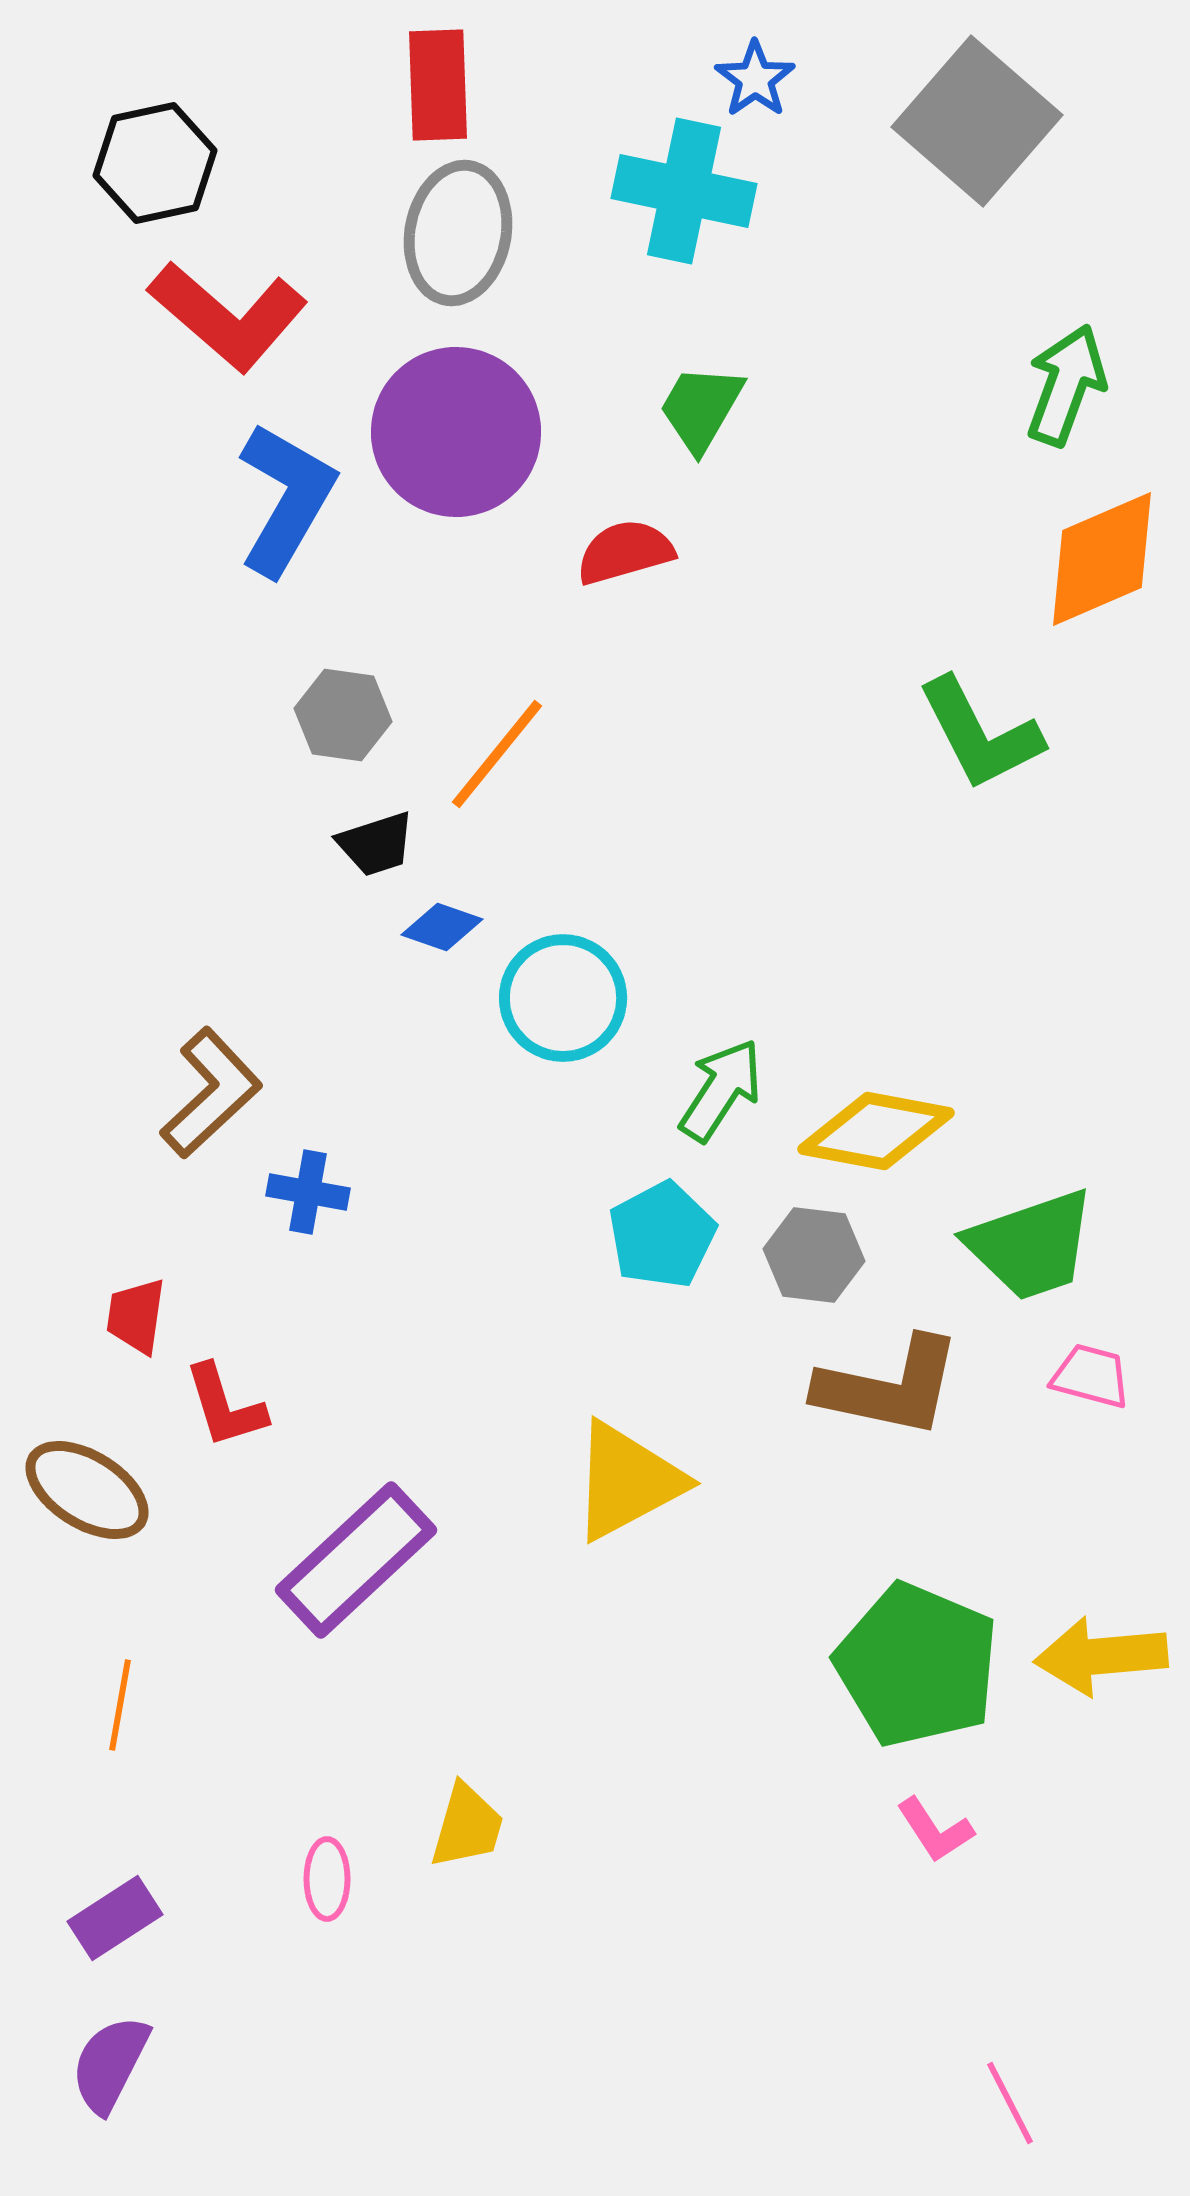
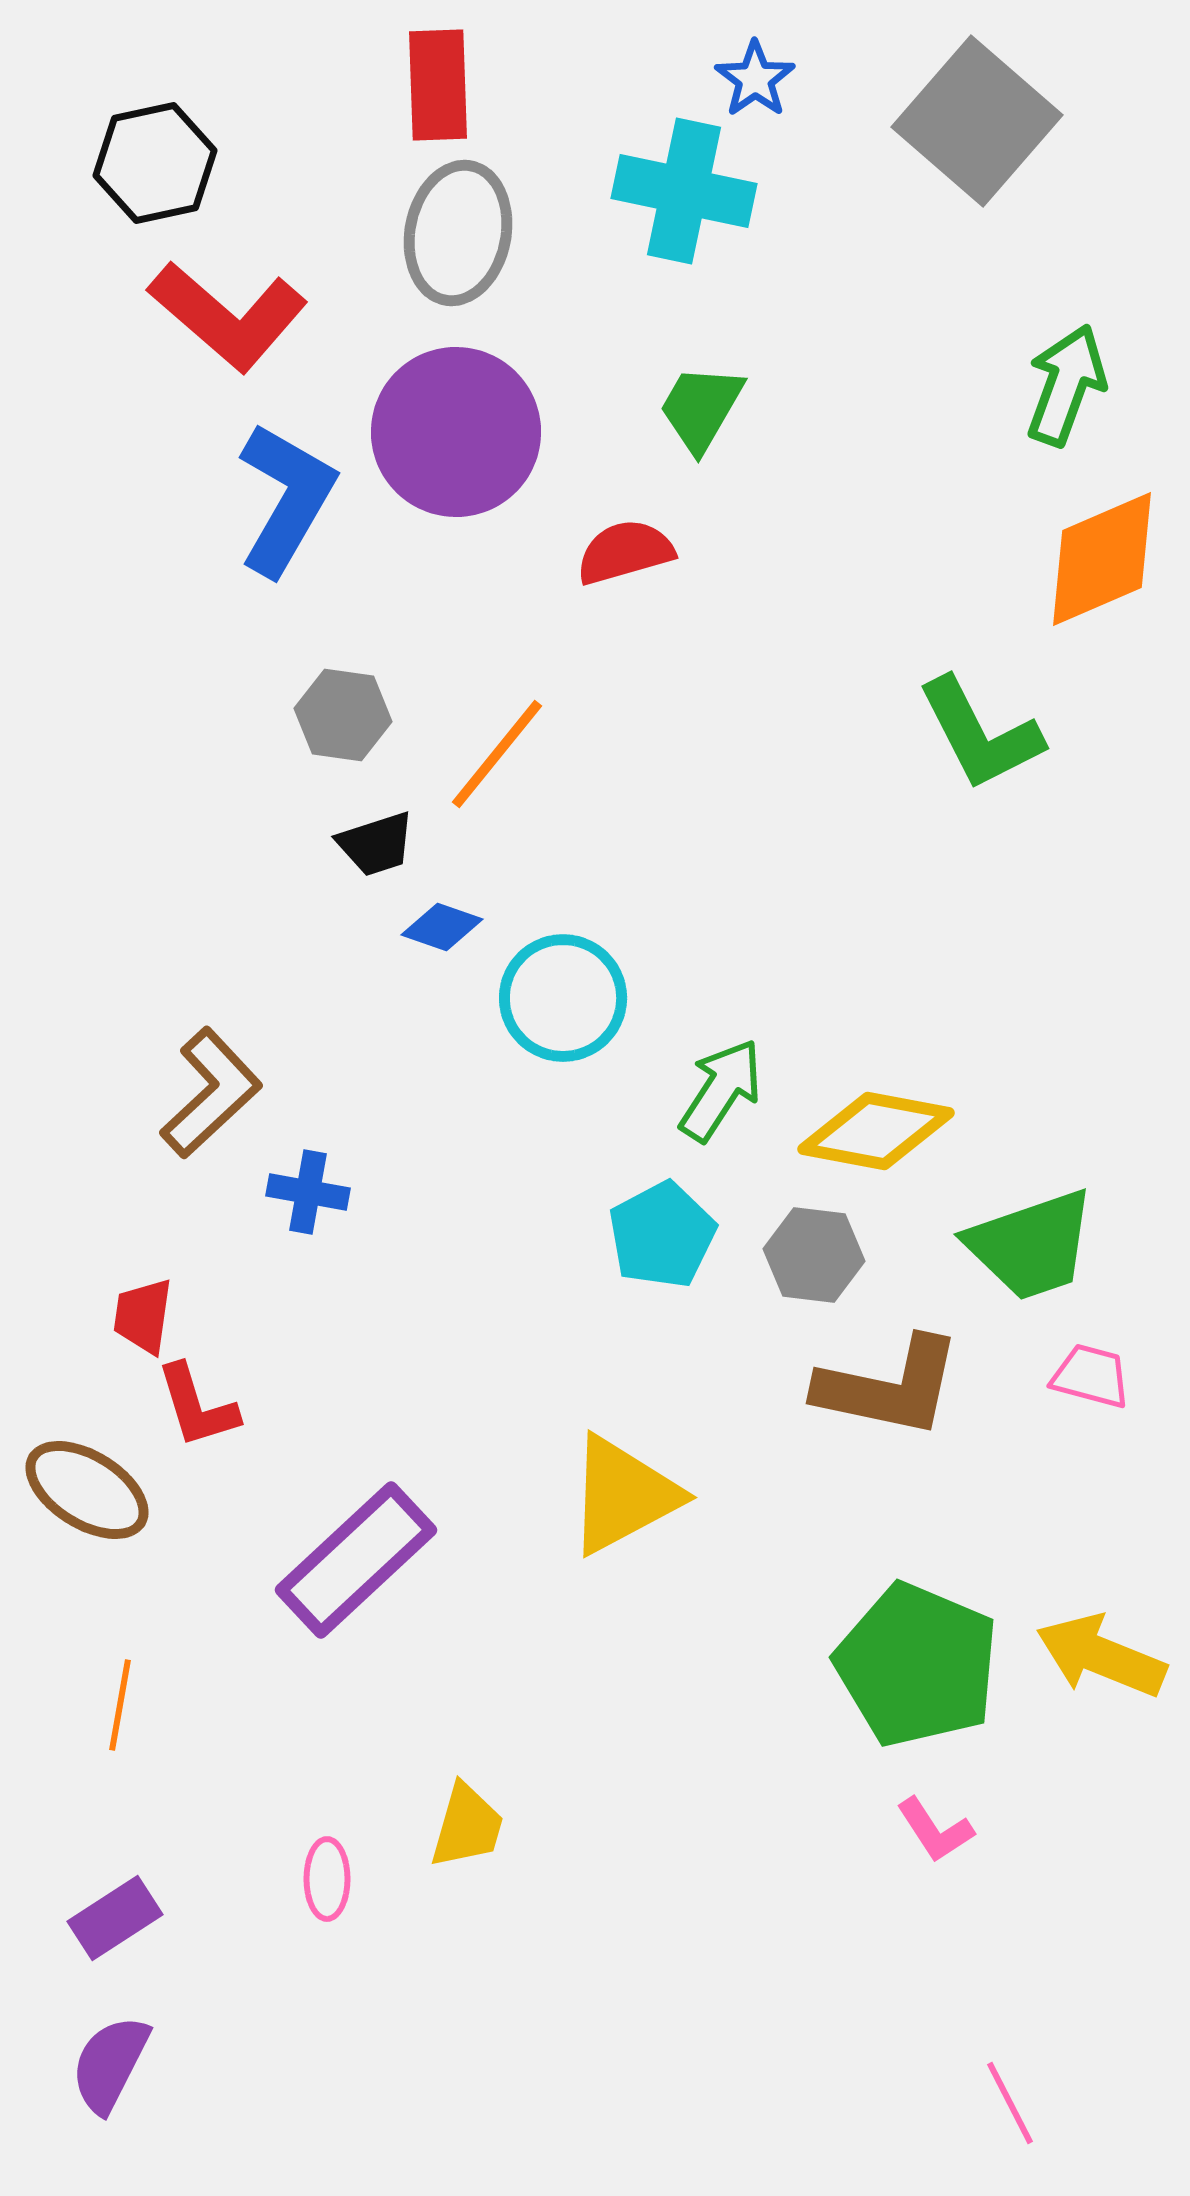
red trapezoid at (136, 1316): moved 7 px right
red L-shape at (225, 1406): moved 28 px left
yellow triangle at (627, 1481): moved 4 px left, 14 px down
yellow arrow at (1101, 1656): rotated 27 degrees clockwise
